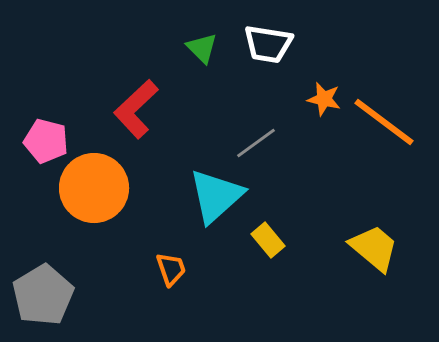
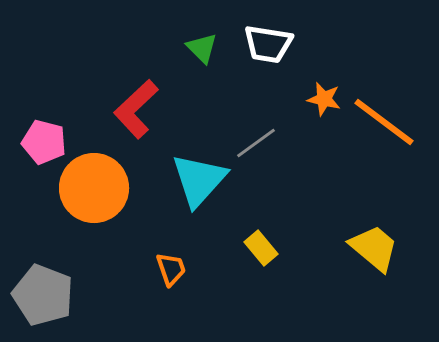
pink pentagon: moved 2 px left, 1 px down
cyan triangle: moved 17 px left, 16 px up; rotated 6 degrees counterclockwise
yellow rectangle: moved 7 px left, 8 px down
gray pentagon: rotated 20 degrees counterclockwise
